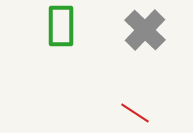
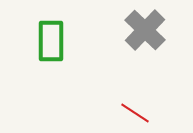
green rectangle: moved 10 px left, 15 px down
